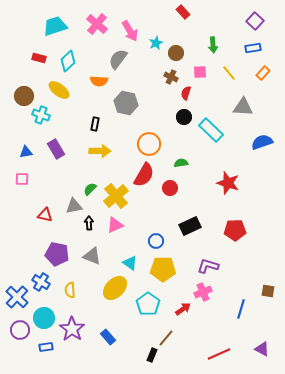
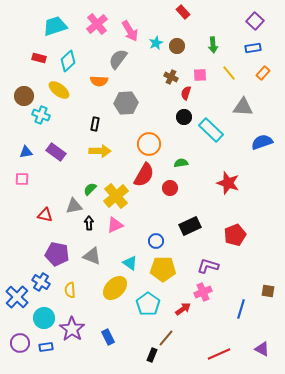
pink cross at (97, 24): rotated 10 degrees clockwise
brown circle at (176, 53): moved 1 px right, 7 px up
pink square at (200, 72): moved 3 px down
gray hexagon at (126, 103): rotated 15 degrees counterclockwise
purple rectangle at (56, 149): moved 3 px down; rotated 24 degrees counterclockwise
red pentagon at (235, 230): moved 5 px down; rotated 20 degrees counterclockwise
purple circle at (20, 330): moved 13 px down
blue rectangle at (108, 337): rotated 14 degrees clockwise
